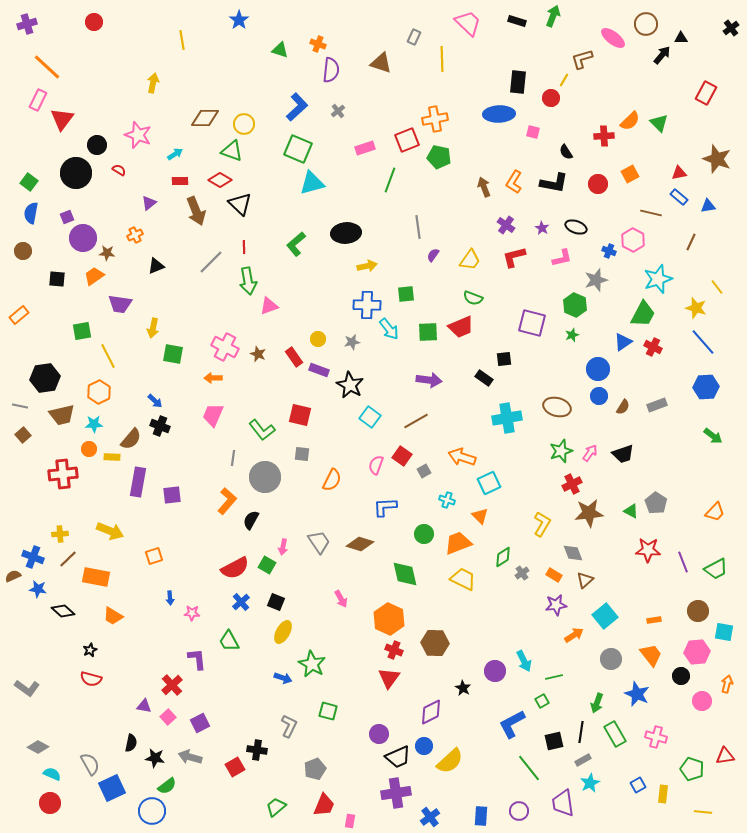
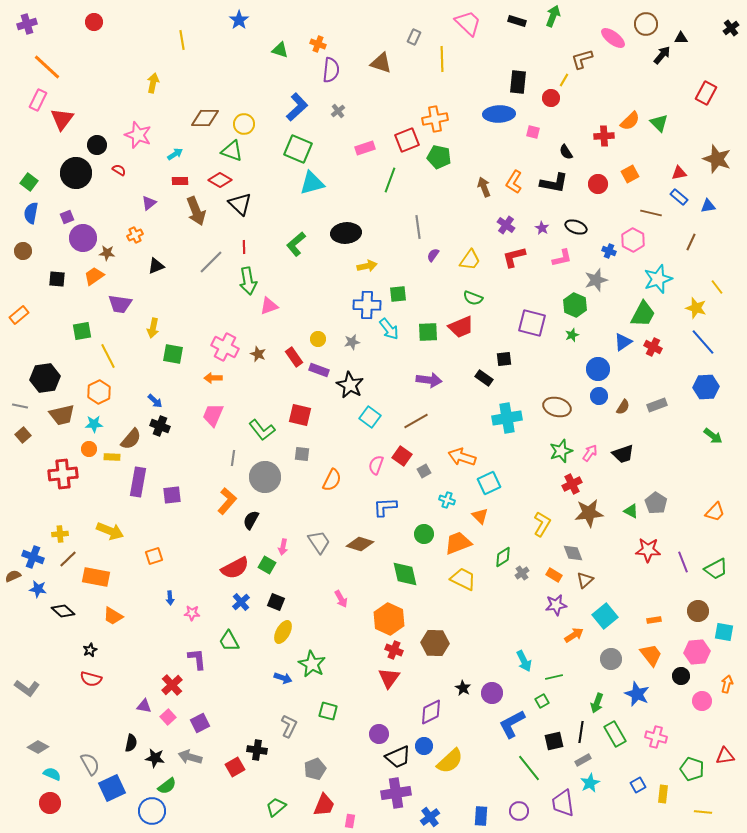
green square at (406, 294): moved 8 px left
purple circle at (495, 671): moved 3 px left, 22 px down
